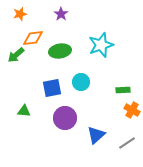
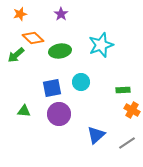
orange diamond: rotated 50 degrees clockwise
purple circle: moved 6 px left, 4 px up
